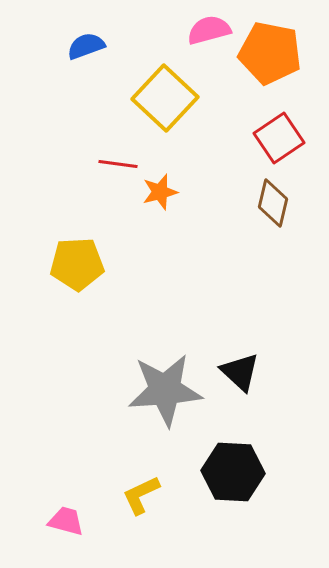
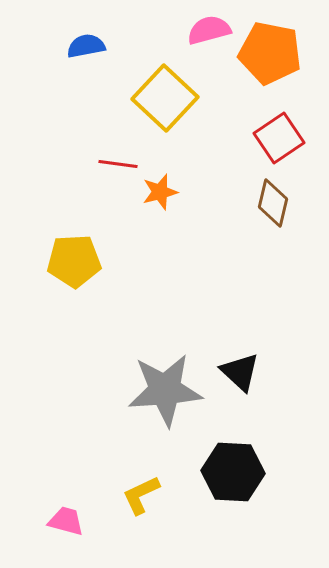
blue semicircle: rotated 9 degrees clockwise
yellow pentagon: moved 3 px left, 3 px up
